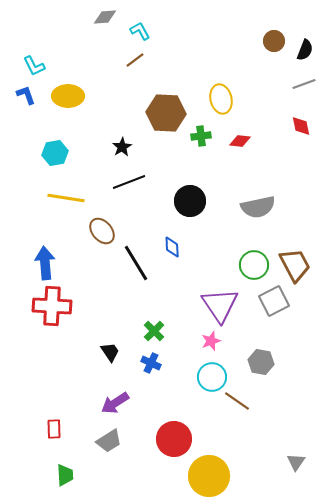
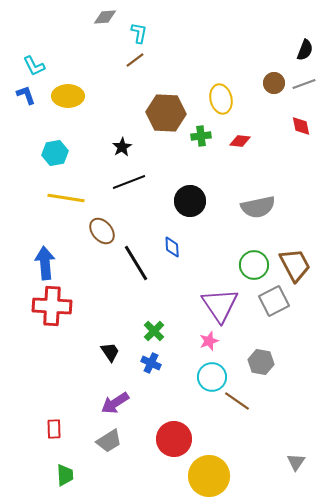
cyan L-shape at (140, 31): moved 1 px left, 2 px down; rotated 40 degrees clockwise
brown circle at (274, 41): moved 42 px down
pink star at (211, 341): moved 2 px left
